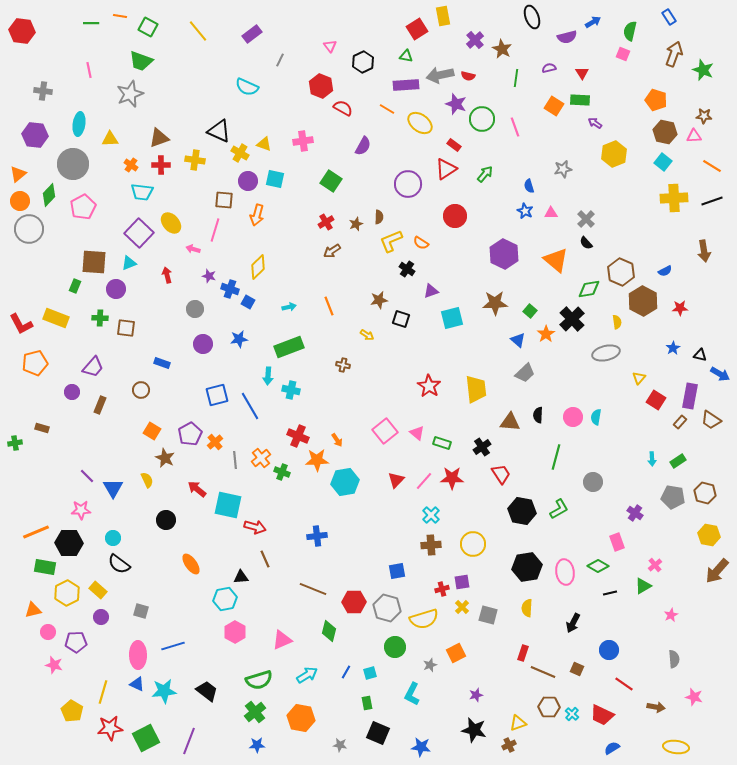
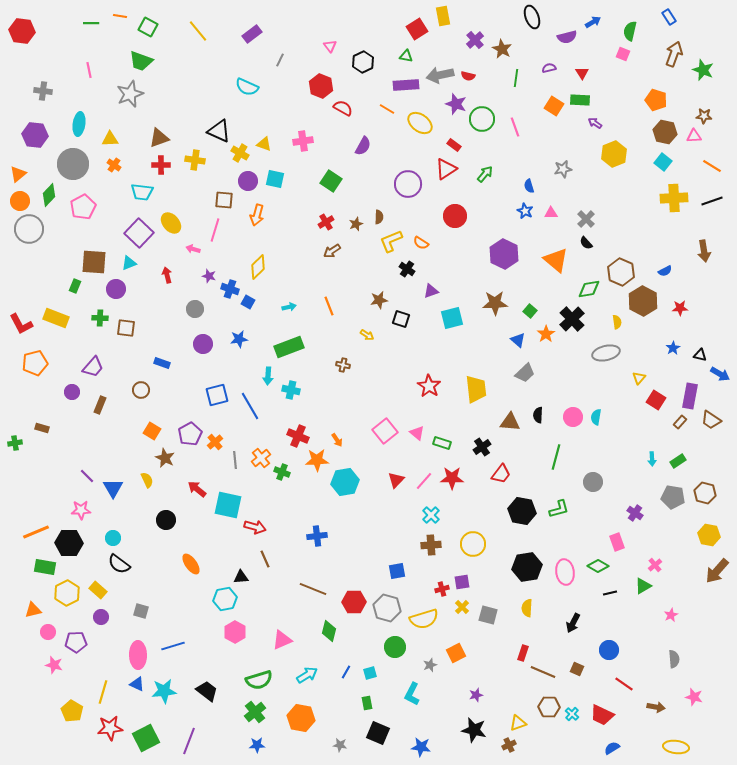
orange cross at (131, 165): moved 17 px left
red trapezoid at (501, 474): rotated 70 degrees clockwise
green L-shape at (559, 509): rotated 15 degrees clockwise
